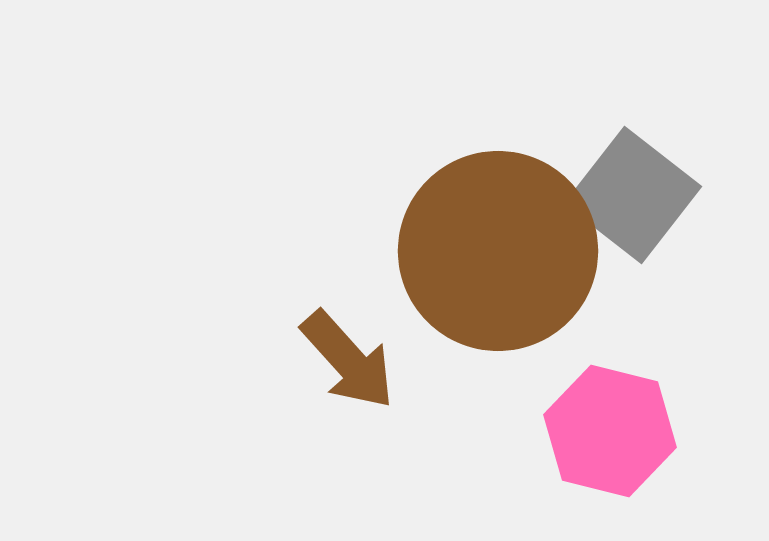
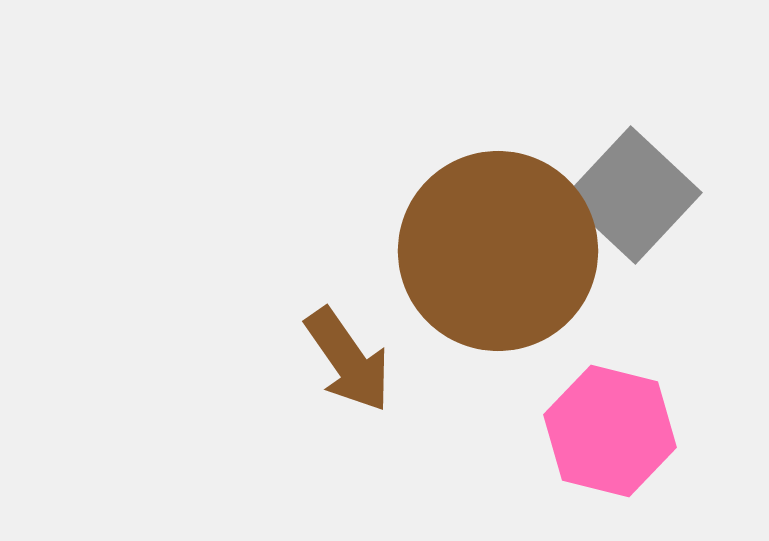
gray square: rotated 5 degrees clockwise
brown arrow: rotated 7 degrees clockwise
